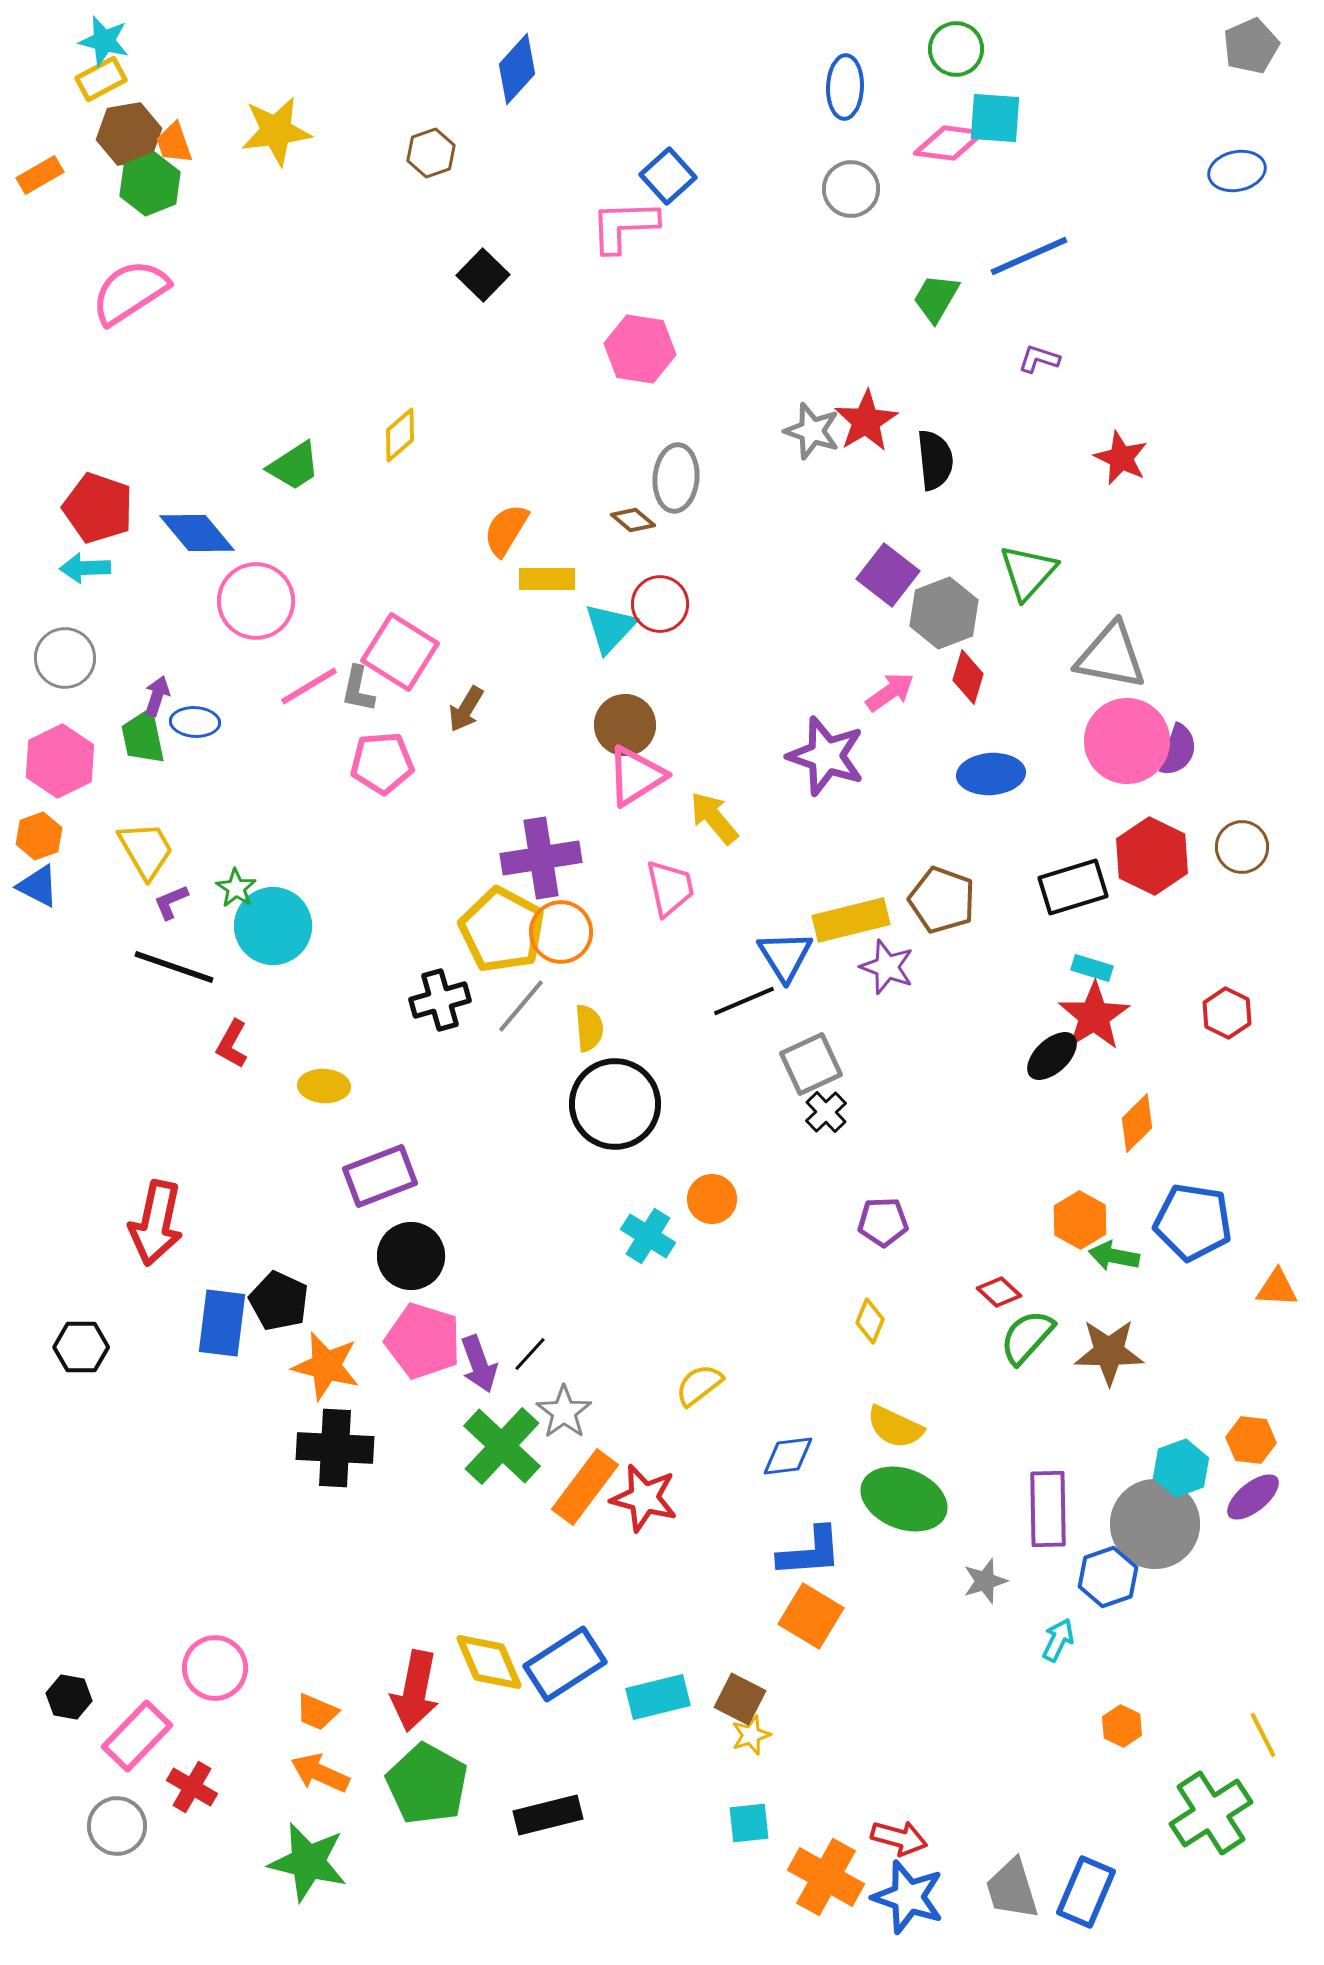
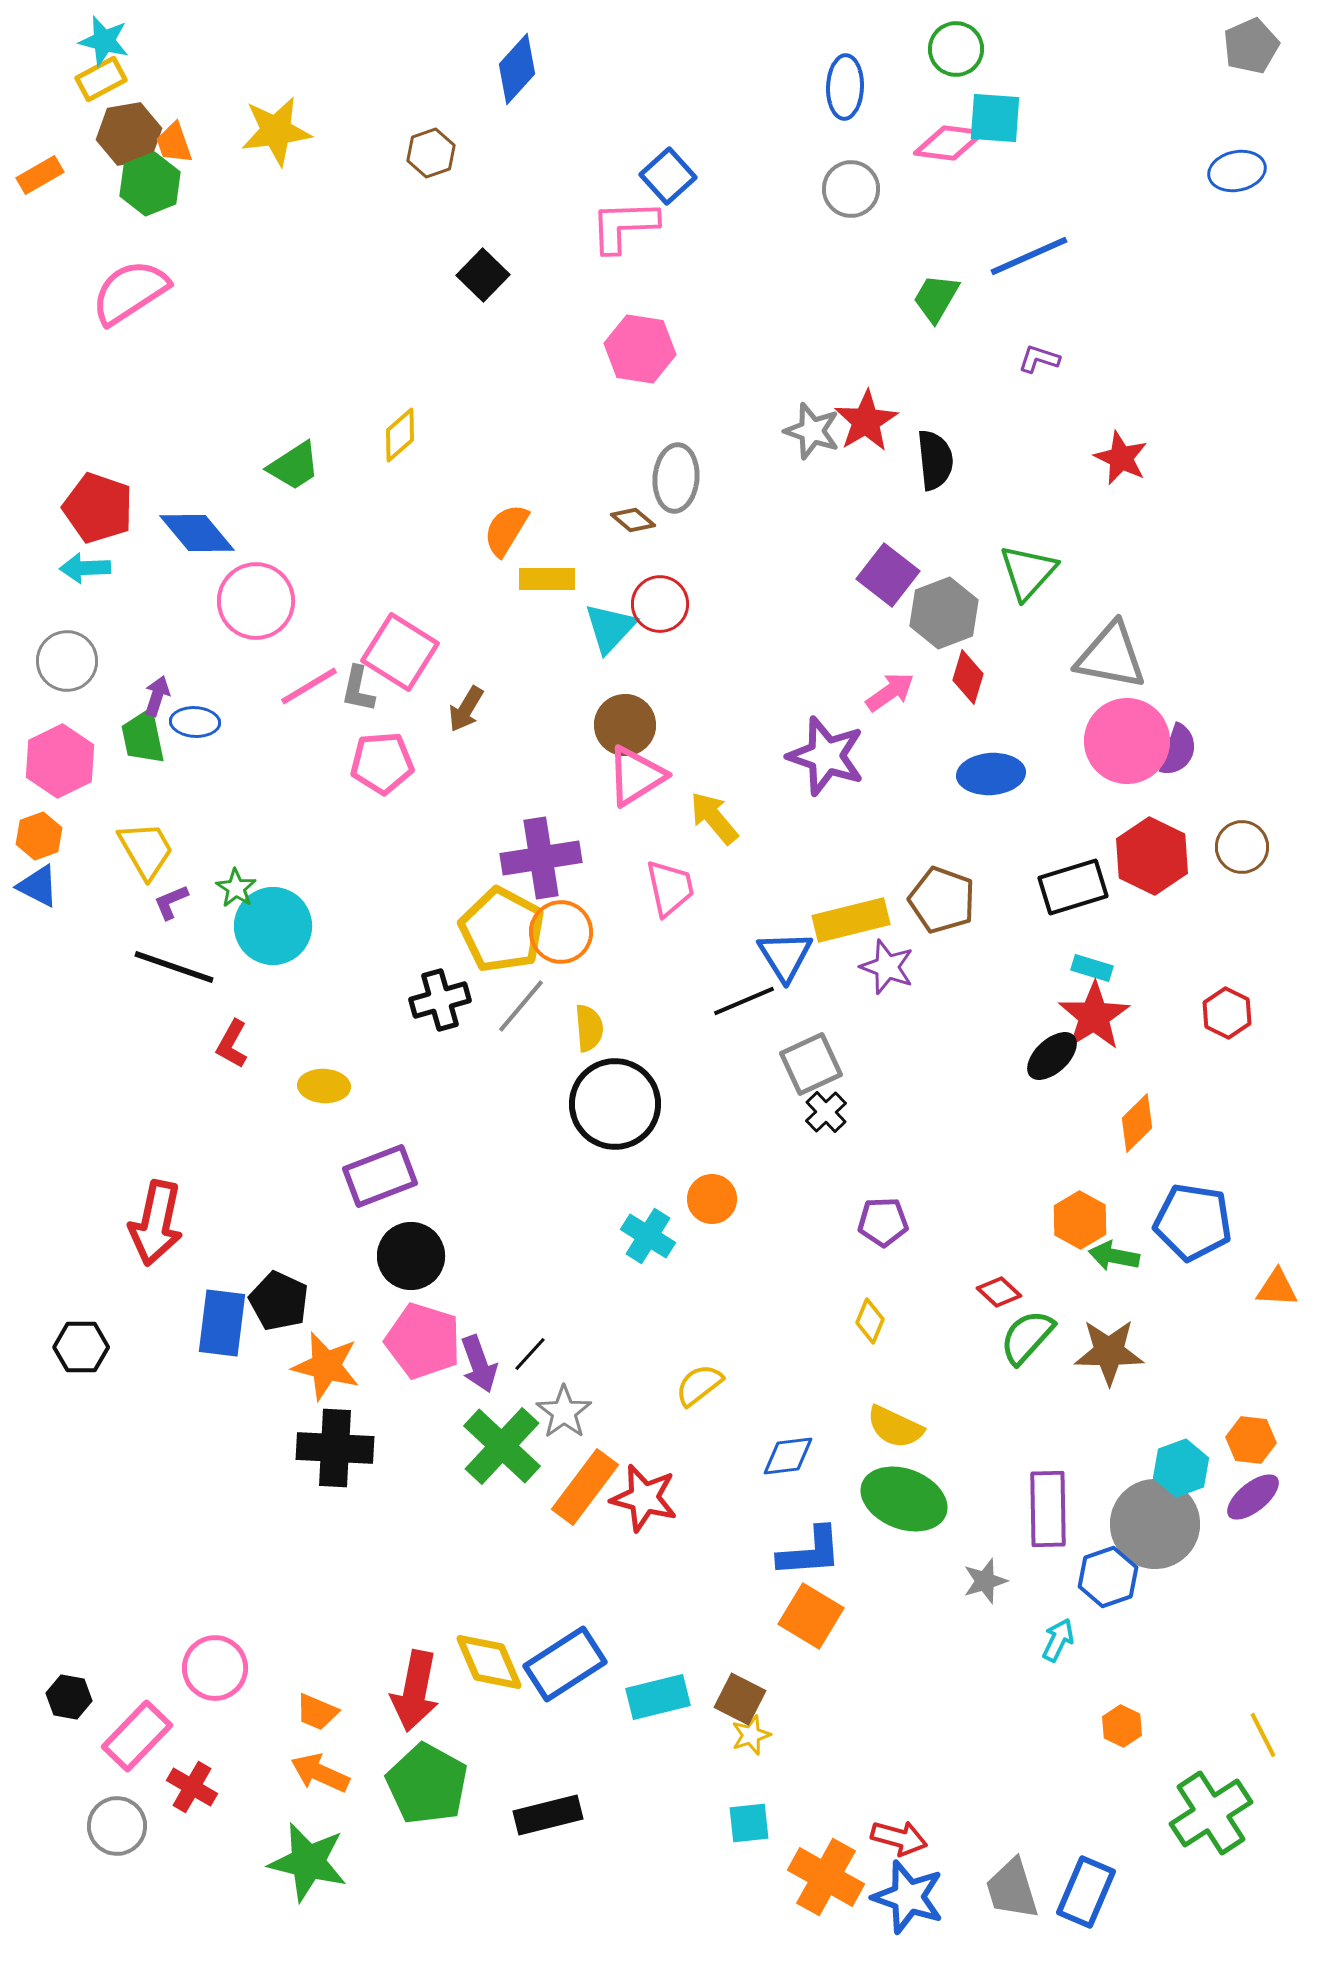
gray circle at (65, 658): moved 2 px right, 3 px down
